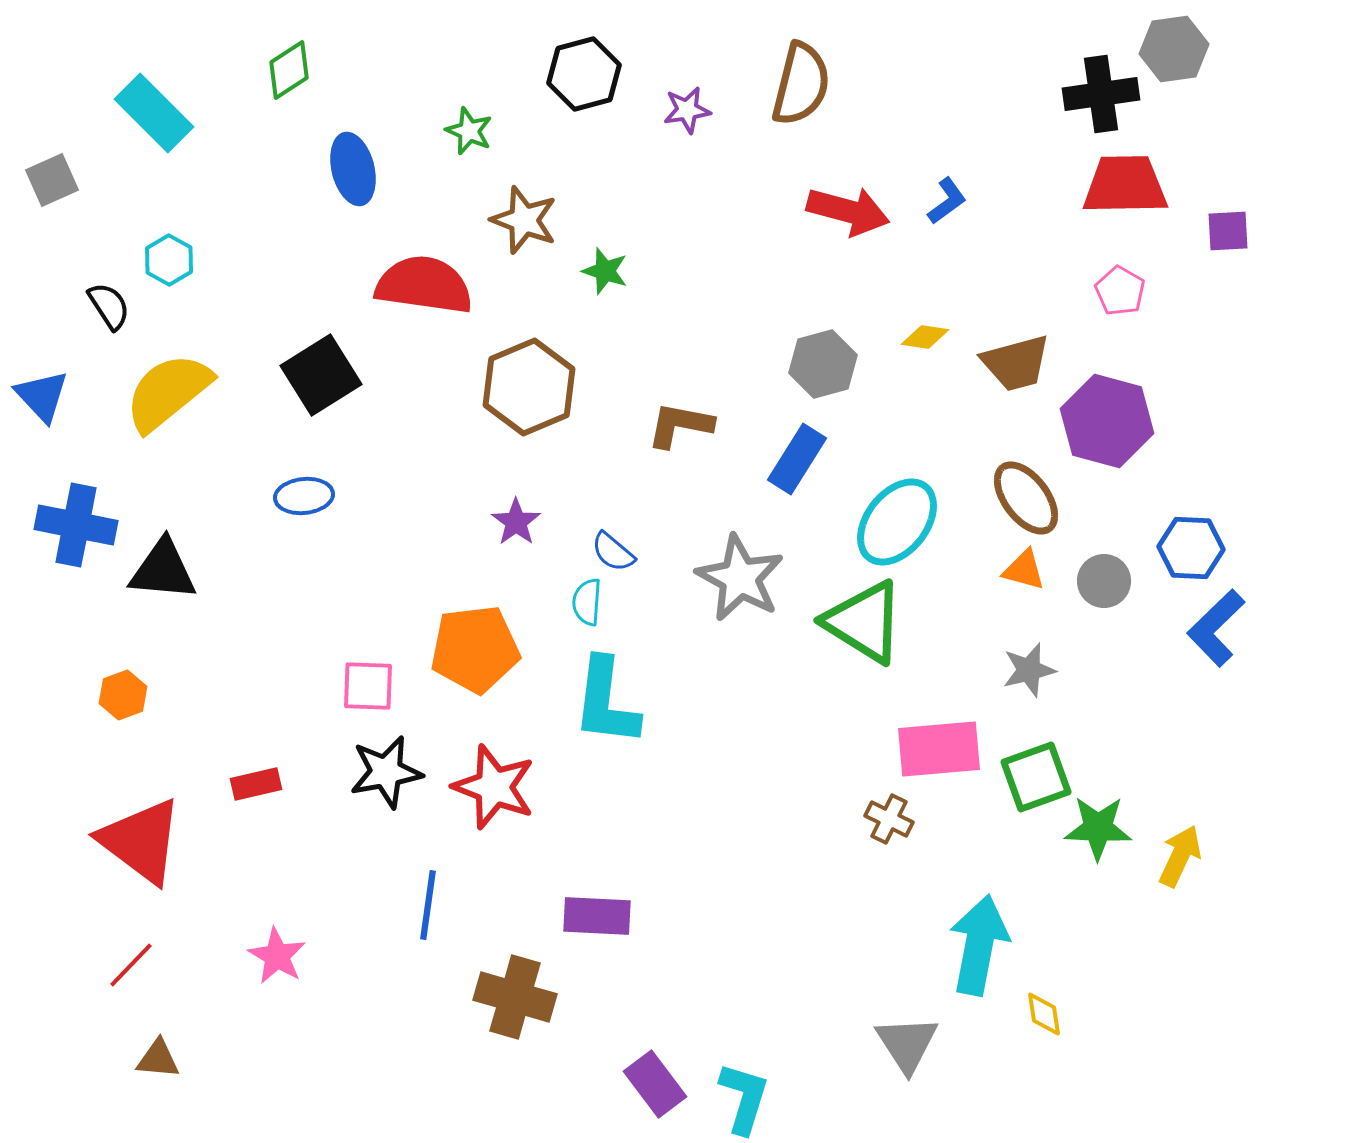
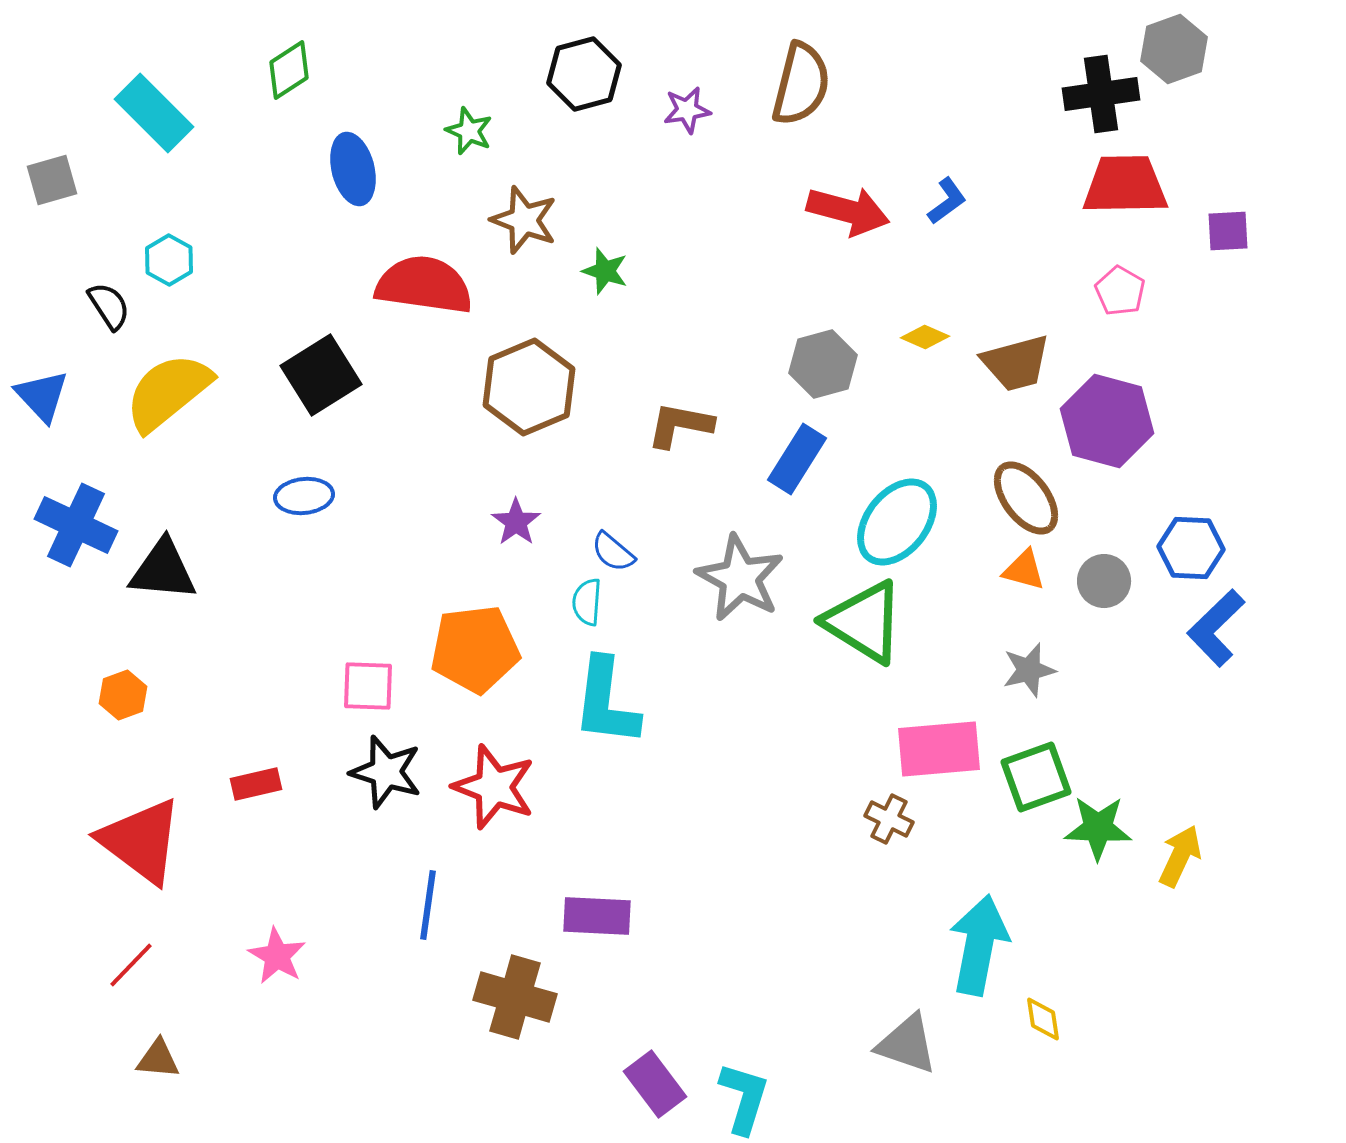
gray hexagon at (1174, 49): rotated 12 degrees counterclockwise
gray square at (52, 180): rotated 8 degrees clockwise
yellow diamond at (925, 337): rotated 15 degrees clockwise
blue cross at (76, 525): rotated 14 degrees clockwise
black star at (386, 772): rotated 28 degrees clockwise
yellow diamond at (1044, 1014): moved 1 px left, 5 px down
gray triangle at (907, 1044): rotated 38 degrees counterclockwise
